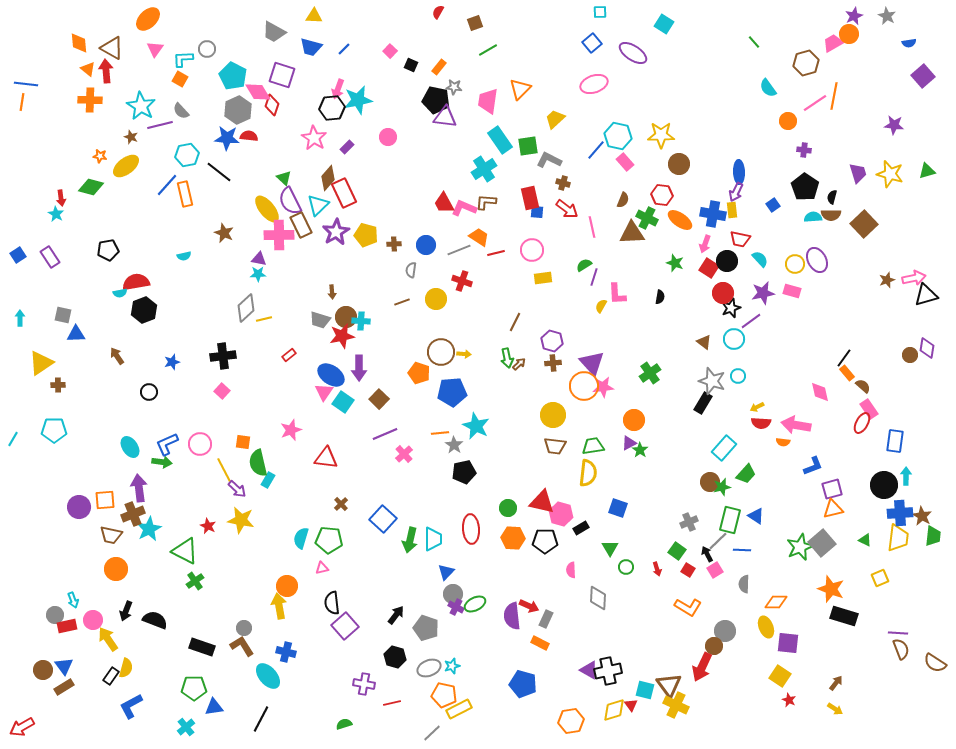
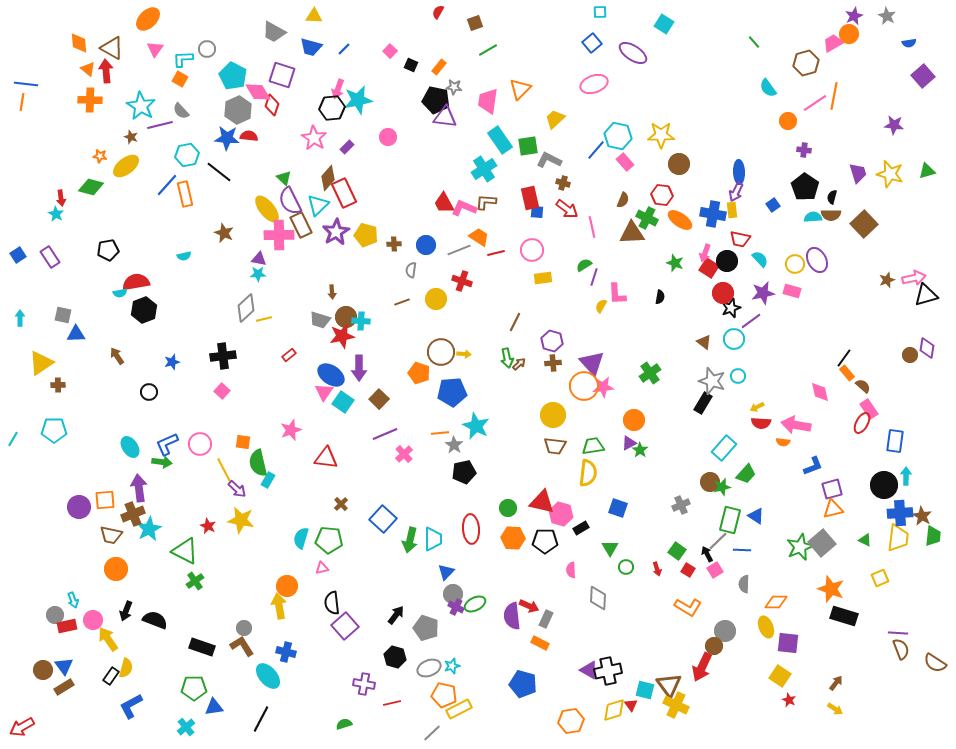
pink arrow at (705, 244): moved 9 px down
gray cross at (689, 522): moved 8 px left, 17 px up
